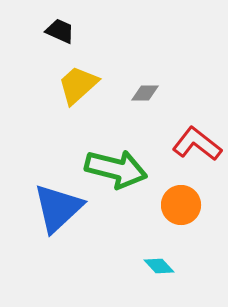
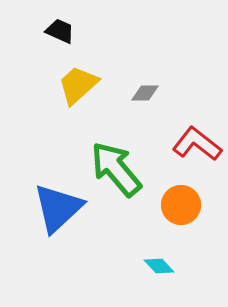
green arrow: rotated 144 degrees counterclockwise
